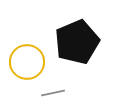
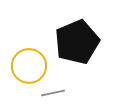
yellow circle: moved 2 px right, 4 px down
